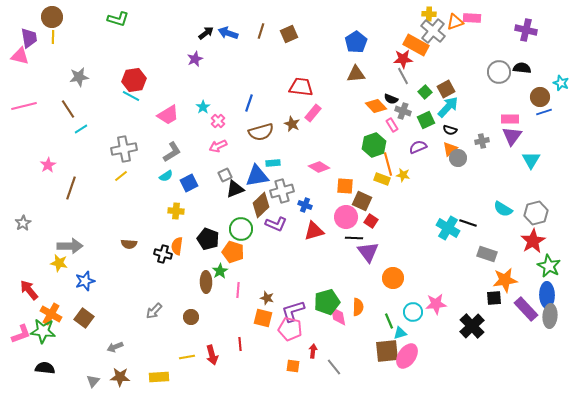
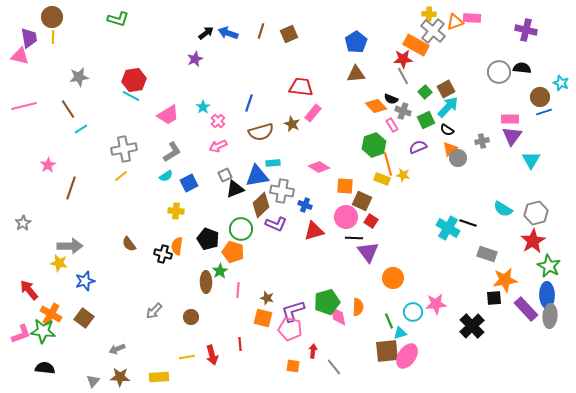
black semicircle at (450, 130): moved 3 px left; rotated 16 degrees clockwise
gray cross at (282, 191): rotated 25 degrees clockwise
brown semicircle at (129, 244): rotated 49 degrees clockwise
gray arrow at (115, 347): moved 2 px right, 2 px down
